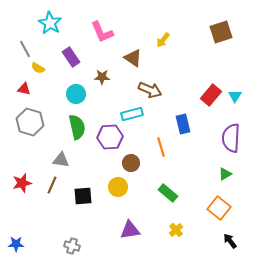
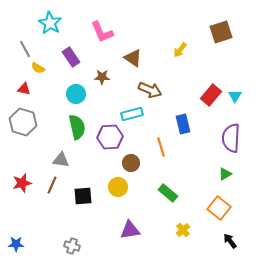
yellow arrow: moved 17 px right, 10 px down
gray hexagon: moved 7 px left
yellow cross: moved 7 px right
